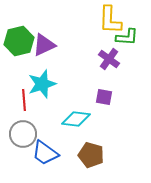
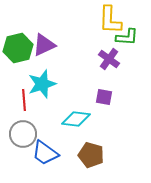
green hexagon: moved 1 px left, 7 px down
